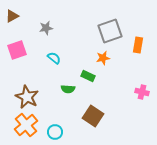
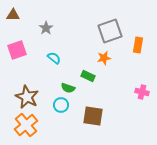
brown triangle: moved 1 px right, 1 px up; rotated 32 degrees clockwise
gray star: rotated 24 degrees counterclockwise
orange star: moved 1 px right
green semicircle: moved 1 px up; rotated 16 degrees clockwise
brown square: rotated 25 degrees counterclockwise
cyan circle: moved 6 px right, 27 px up
